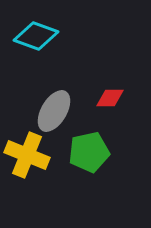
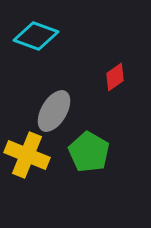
red diamond: moved 5 px right, 21 px up; rotated 36 degrees counterclockwise
green pentagon: rotated 30 degrees counterclockwise
